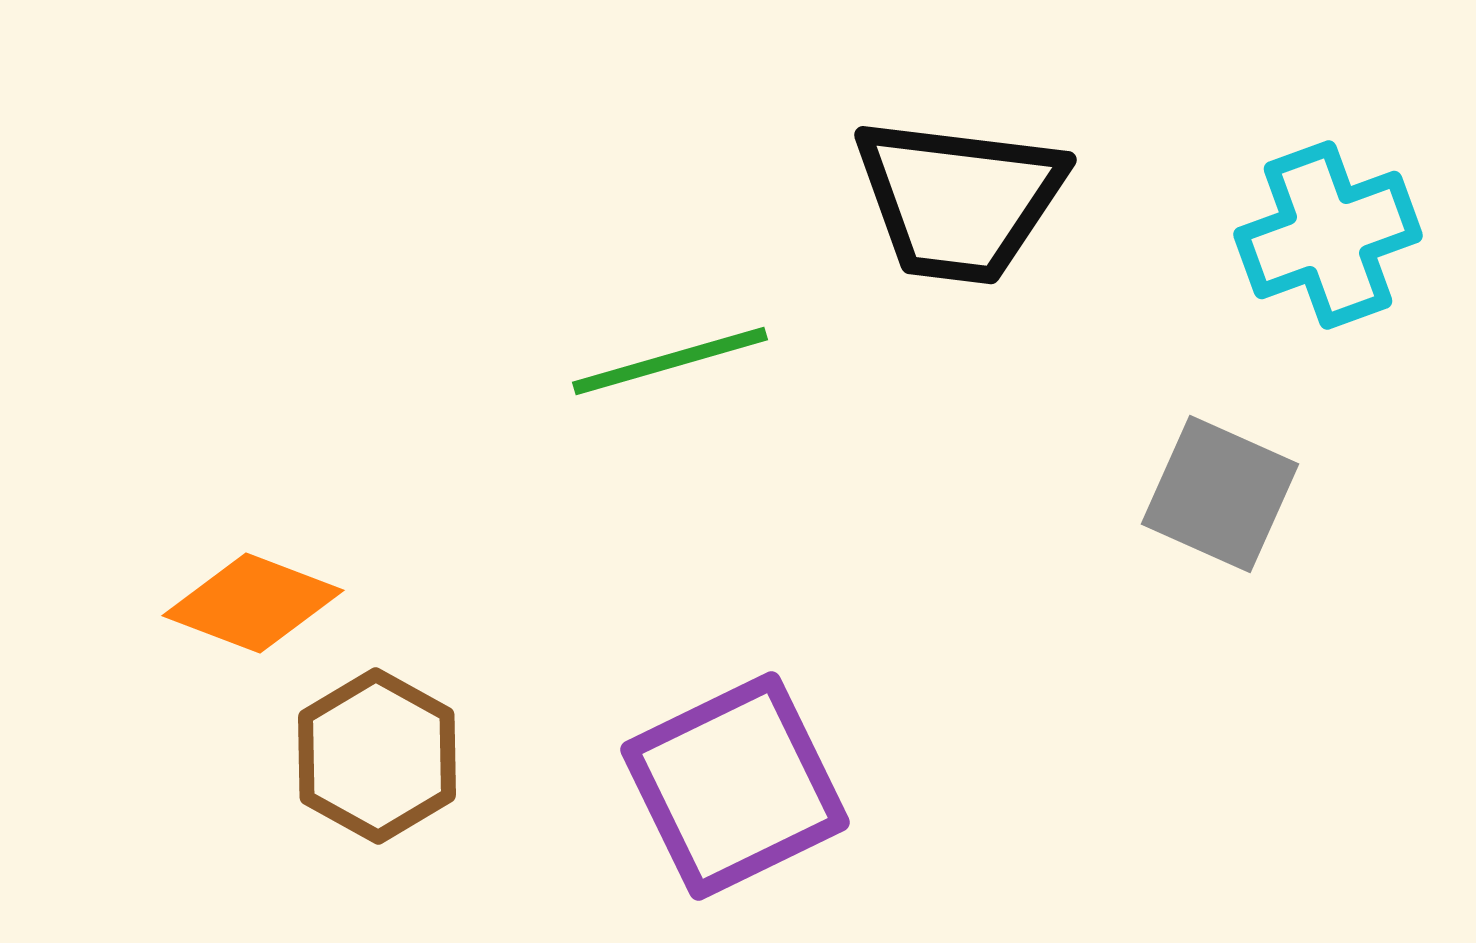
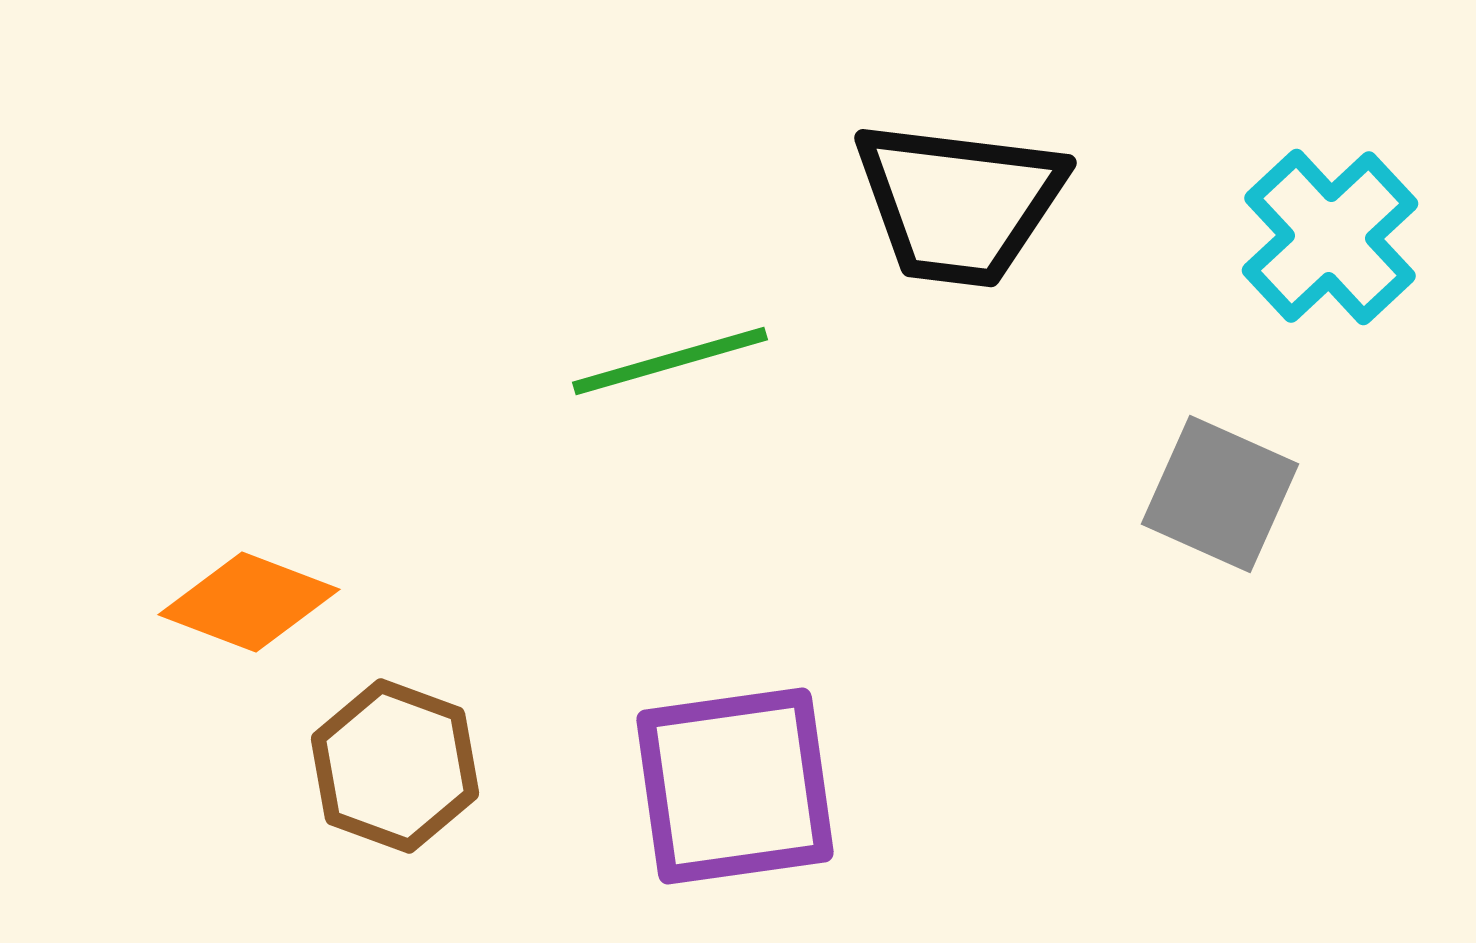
black trapezoid: moved 3 px down
cyan cross: moved 2 px right, 2 px down; rotated 23 degrees counterclockwise
orange diamond: moved 4 px left, 1 px up
brown hexagon: moved 18 px right, 10 px down; rotated 9 degrees counterclockwise
purple square: rotated 18 degrees clockwise
